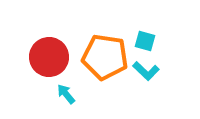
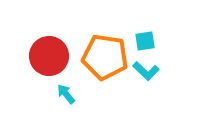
cyan square: rotated 25 degrees counterclockwise
red circle: moved 1 px up
